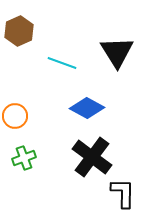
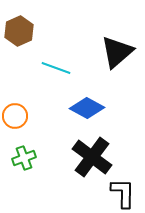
black triangle: rotated 21 degrees clockwise
cyan line: moved 6 px left, 5 px down
